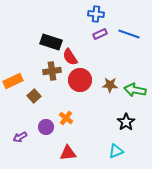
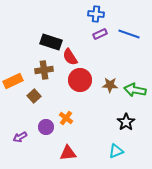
brown cross: moved 8 px left, 1 px up
